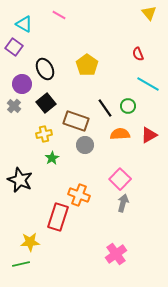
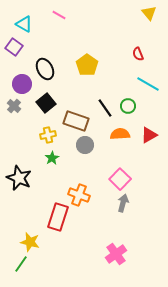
yellow cross: moved 4 px right, 1 px down
black star: moved 1 px left, 2 px up
yellow star: rotated 18 degrees clockwise
green line: rotated 42 degrees counterclockwise
